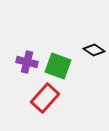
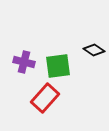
purple cross: moved 3 px left
green square: rotated 28 degrees counterclockwise
